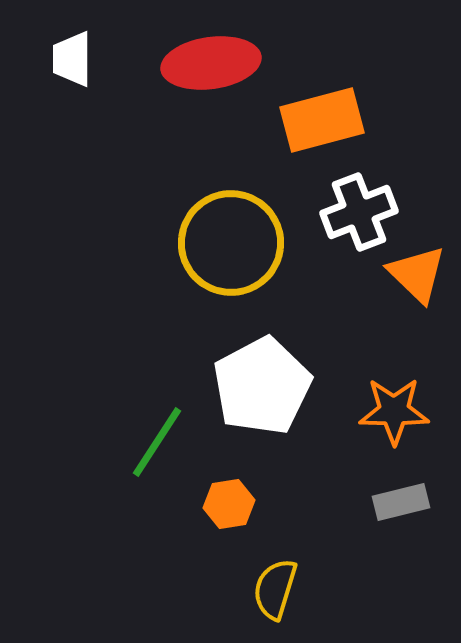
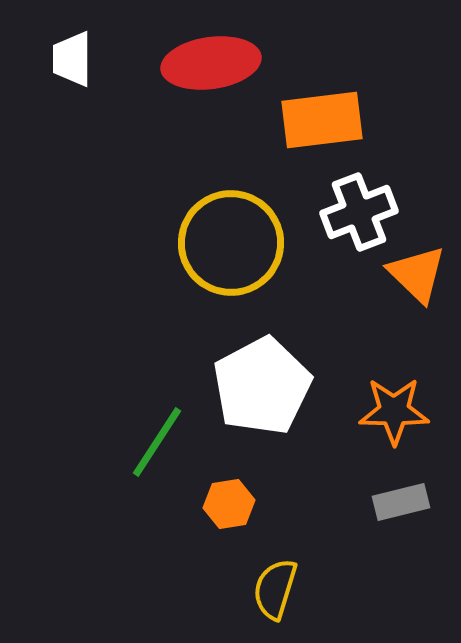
orange rectangle: rotated 8 degrees clockwise
